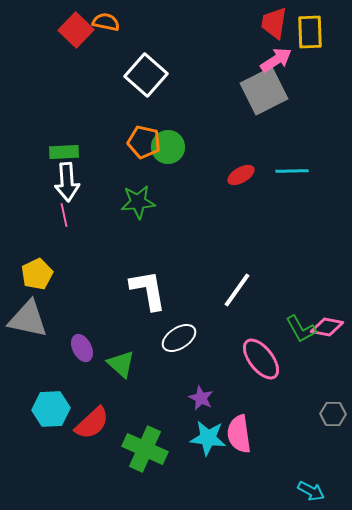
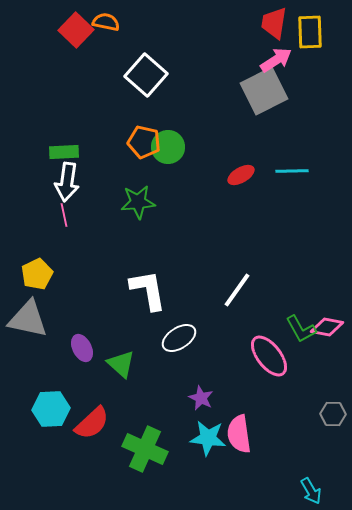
white arrow: rotated 12 degrees clockwise
pink ellipse: moved 8 px right, 3 px up
cyan arrow: rotated 32 degrees clockwise
